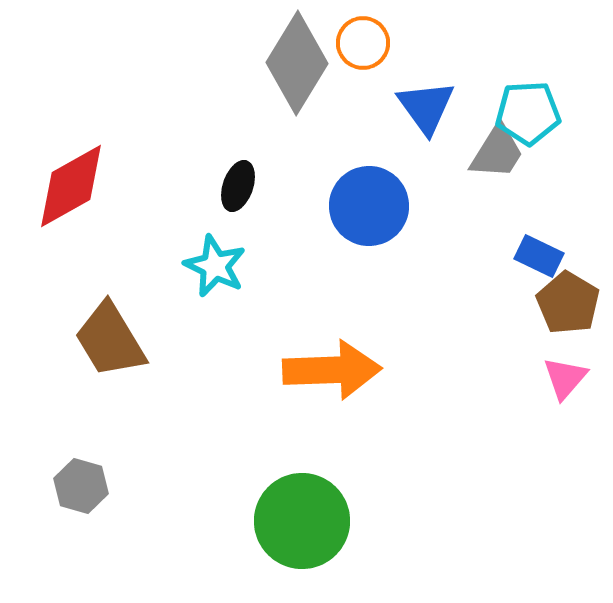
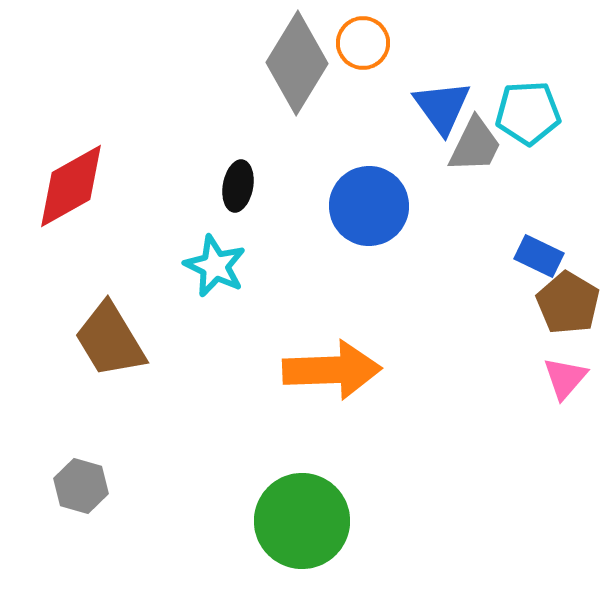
blue triangle: moved 16 px right
gray trapezoid: moved 22 px left, 7 px up; rotated 6 degrees counterclockwise
black ellipse: rotated 9 degrees counterclockwise
